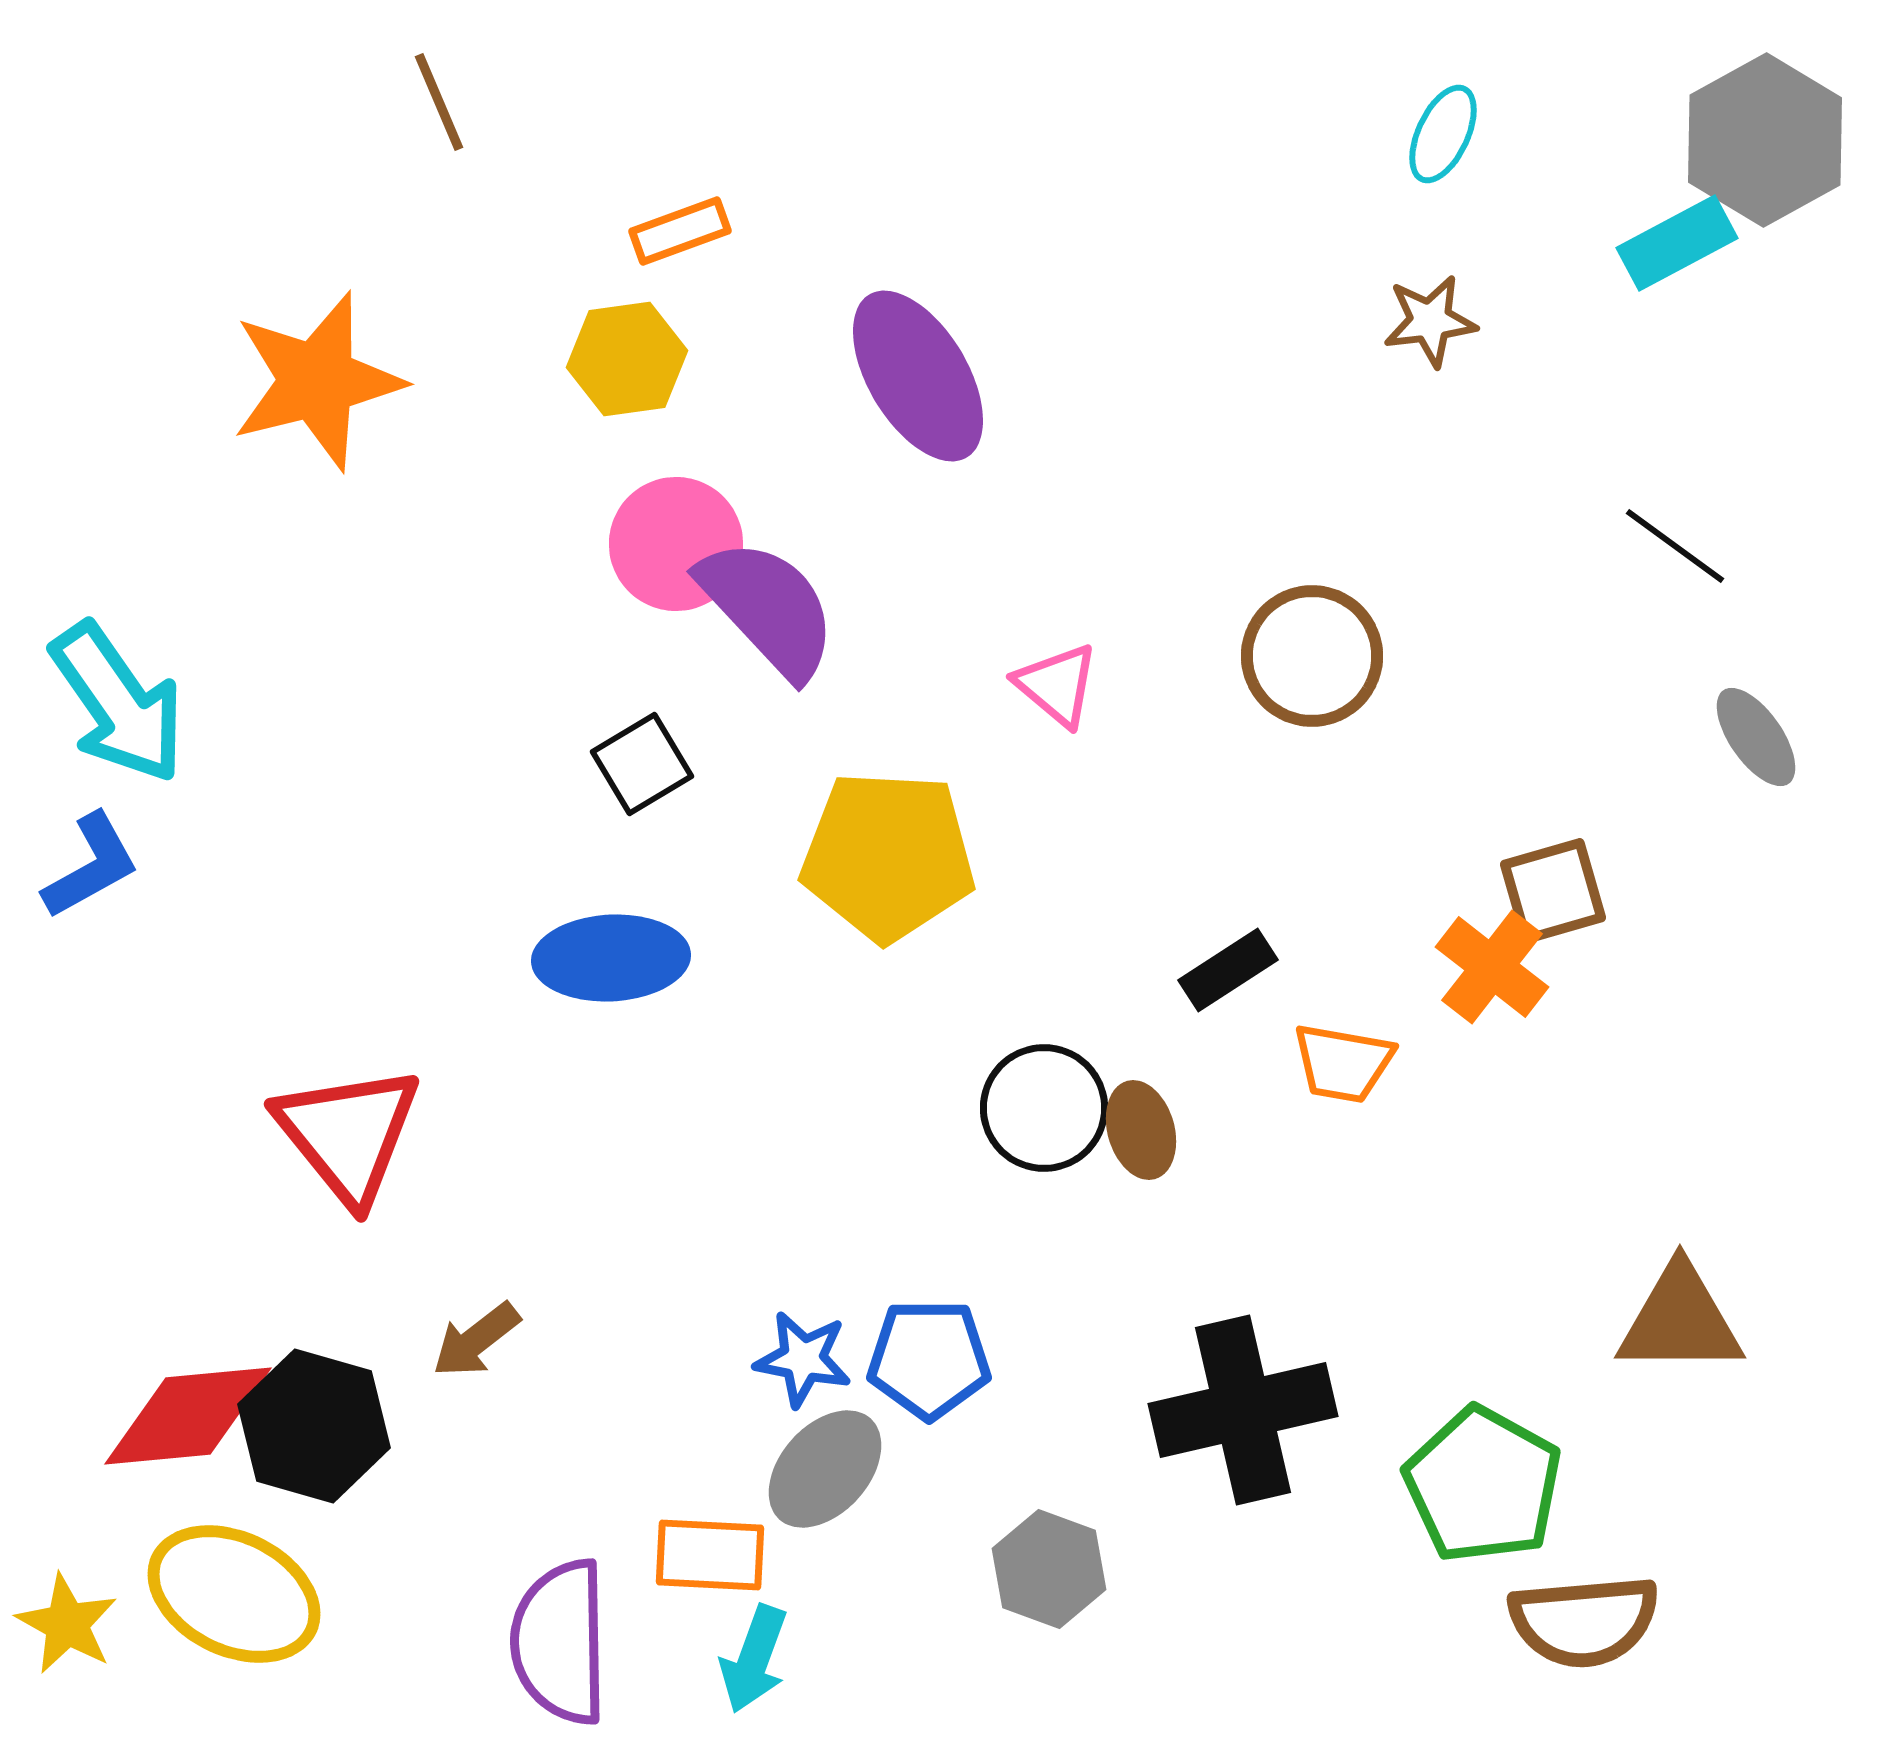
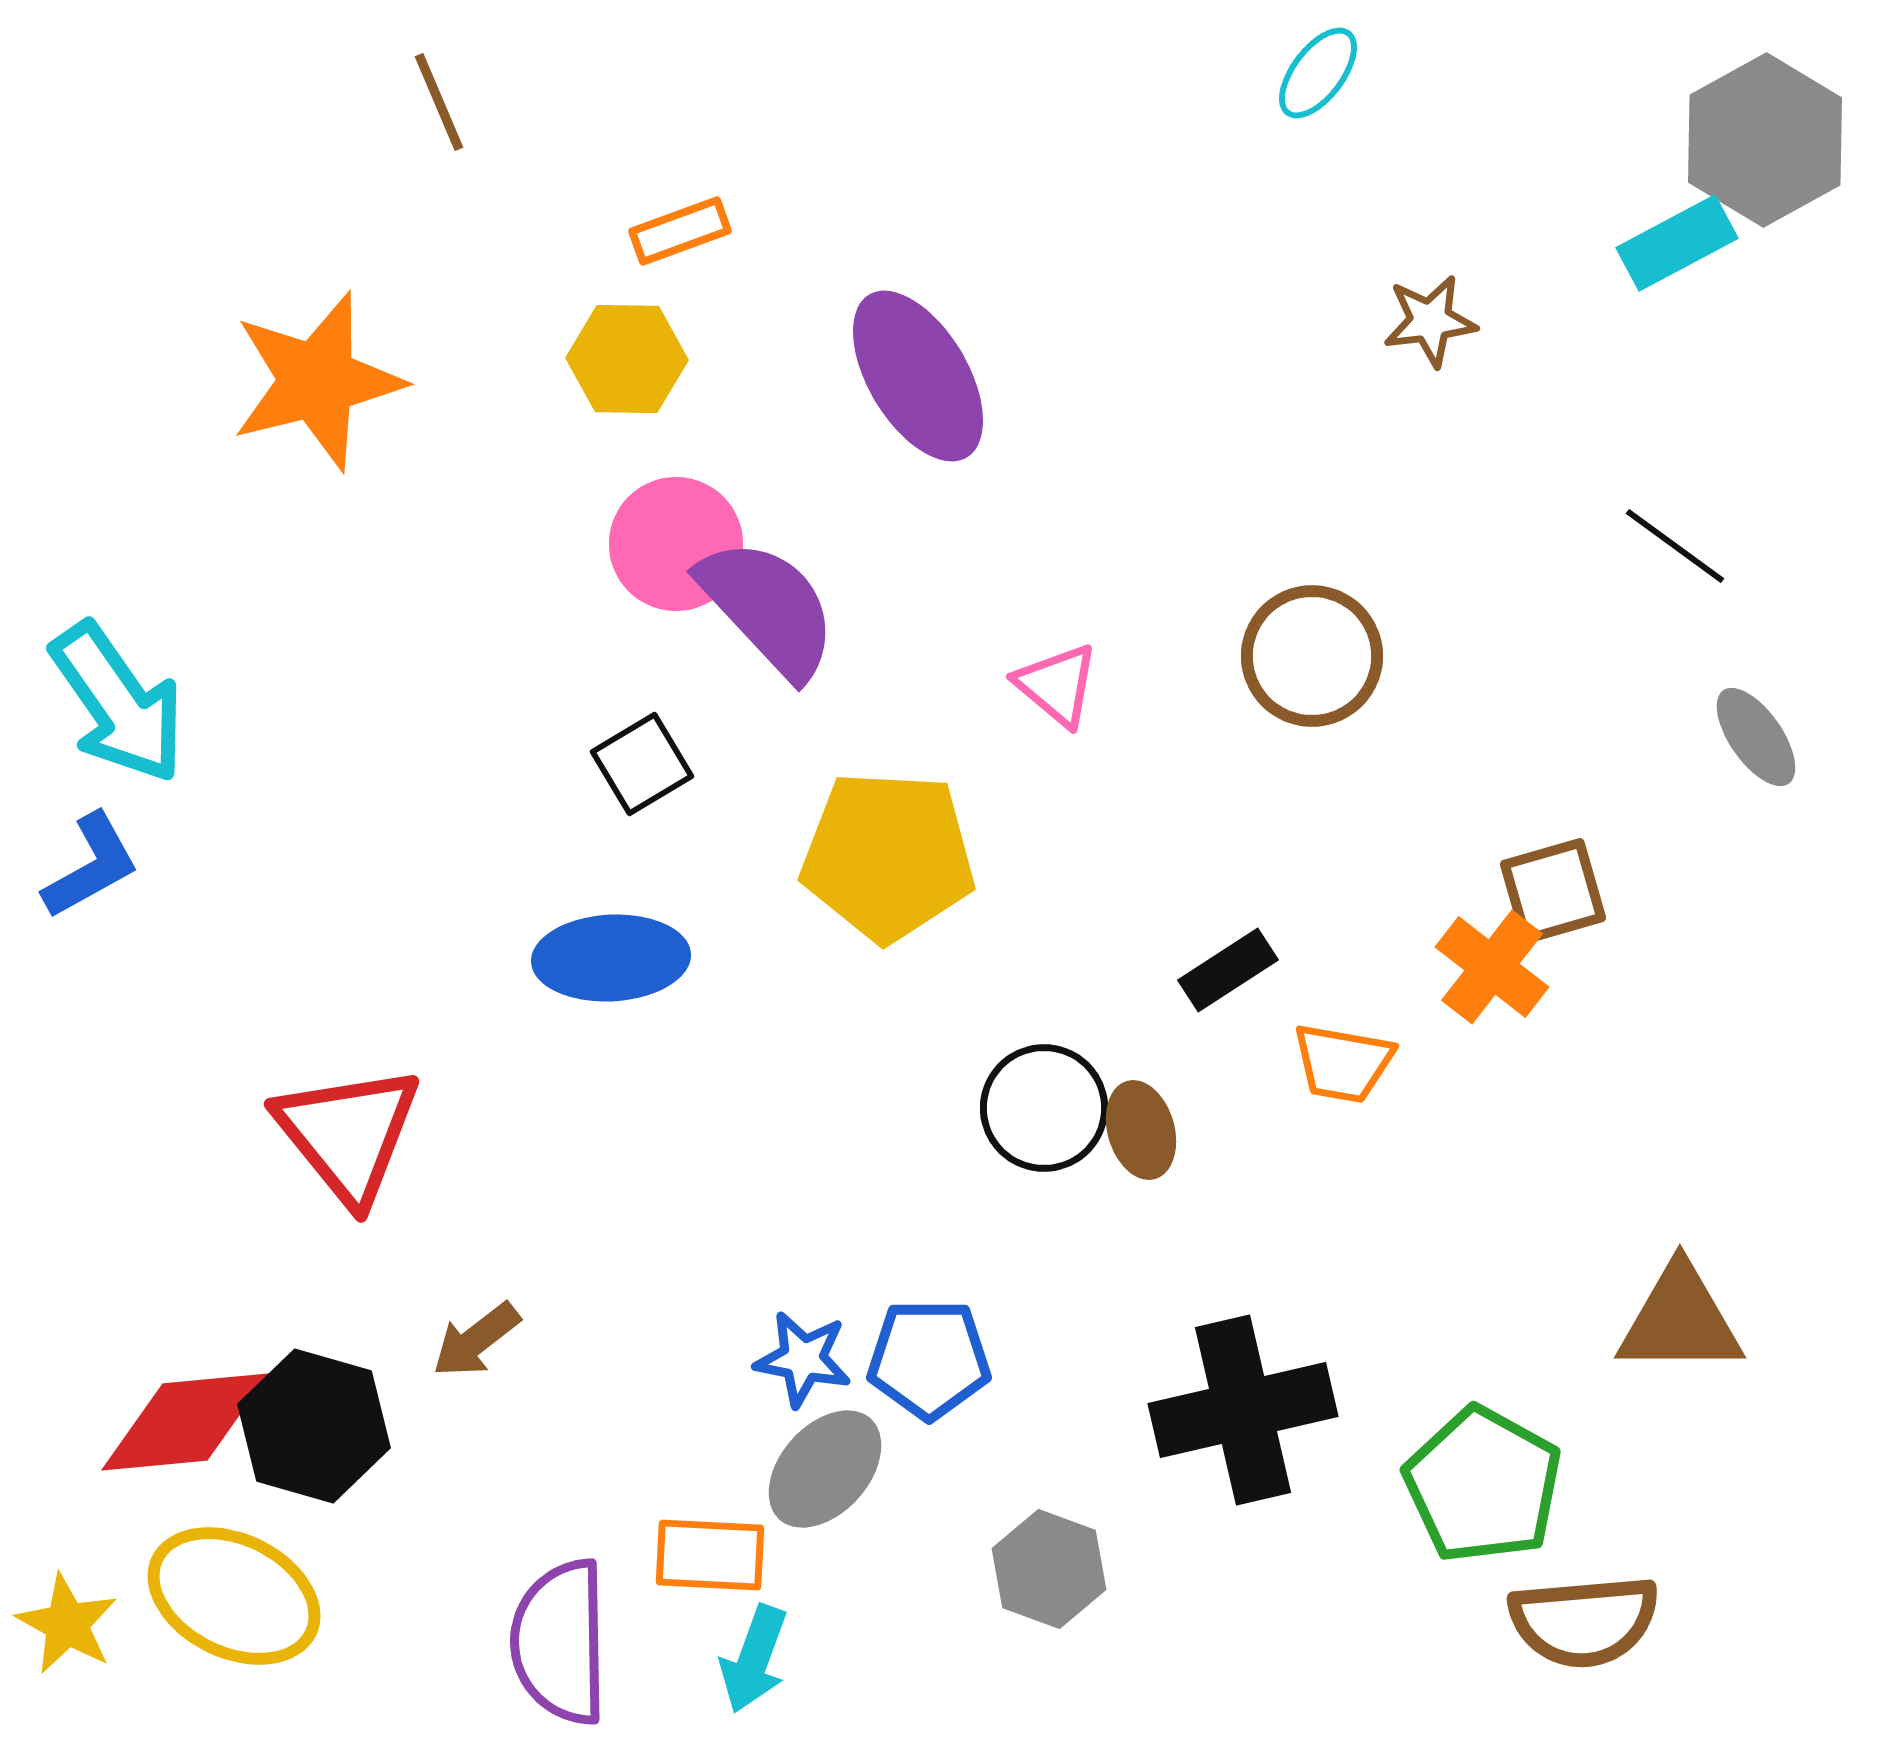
cyan ellipse at (1443, 134): moved 125 px left, 61 px up; rotated 12 degrees clockwise
yellow hexagon at (627, 359): rotated 9 degrees clockwise
red diamond at (188, 1416): moved 3 px left, 6 px down
yellow ellipse at (234, 1594): moved 2 px down
